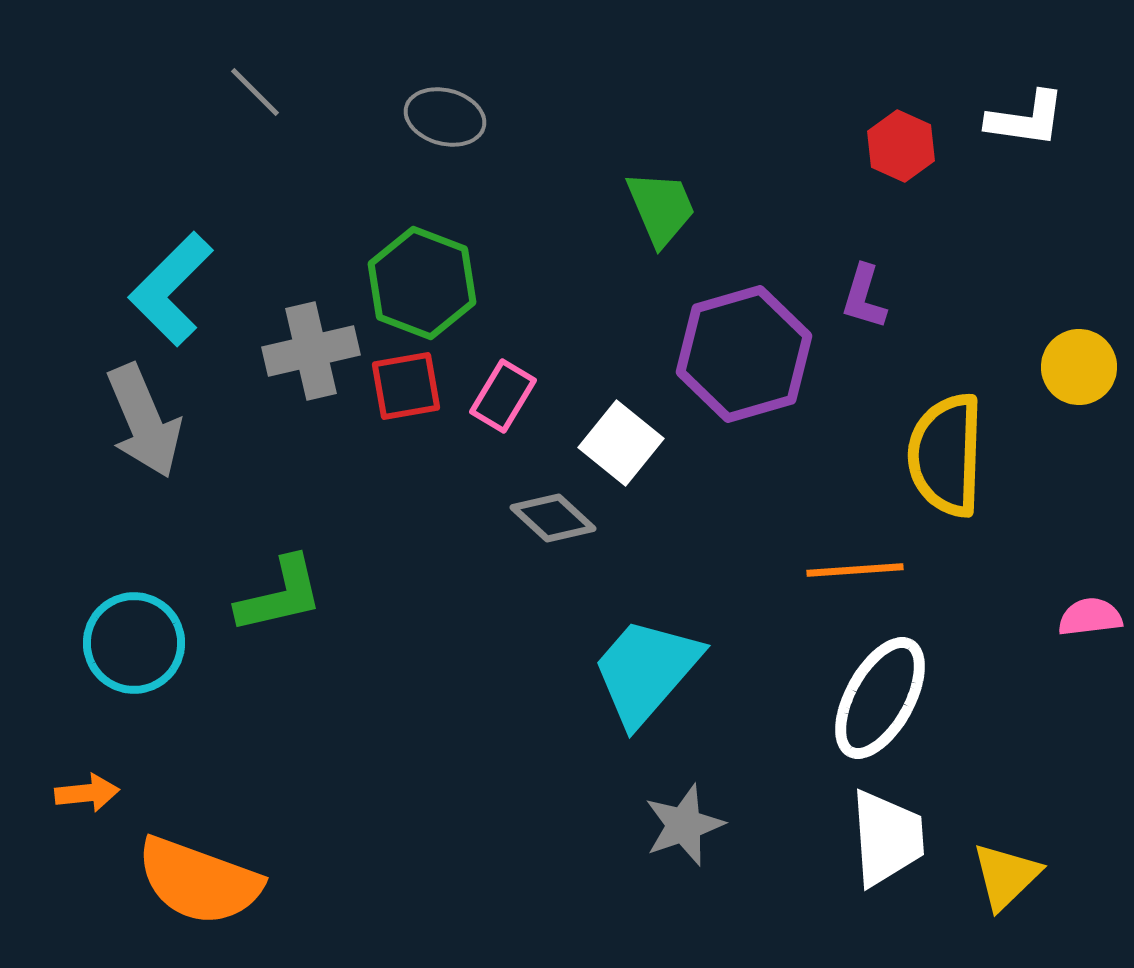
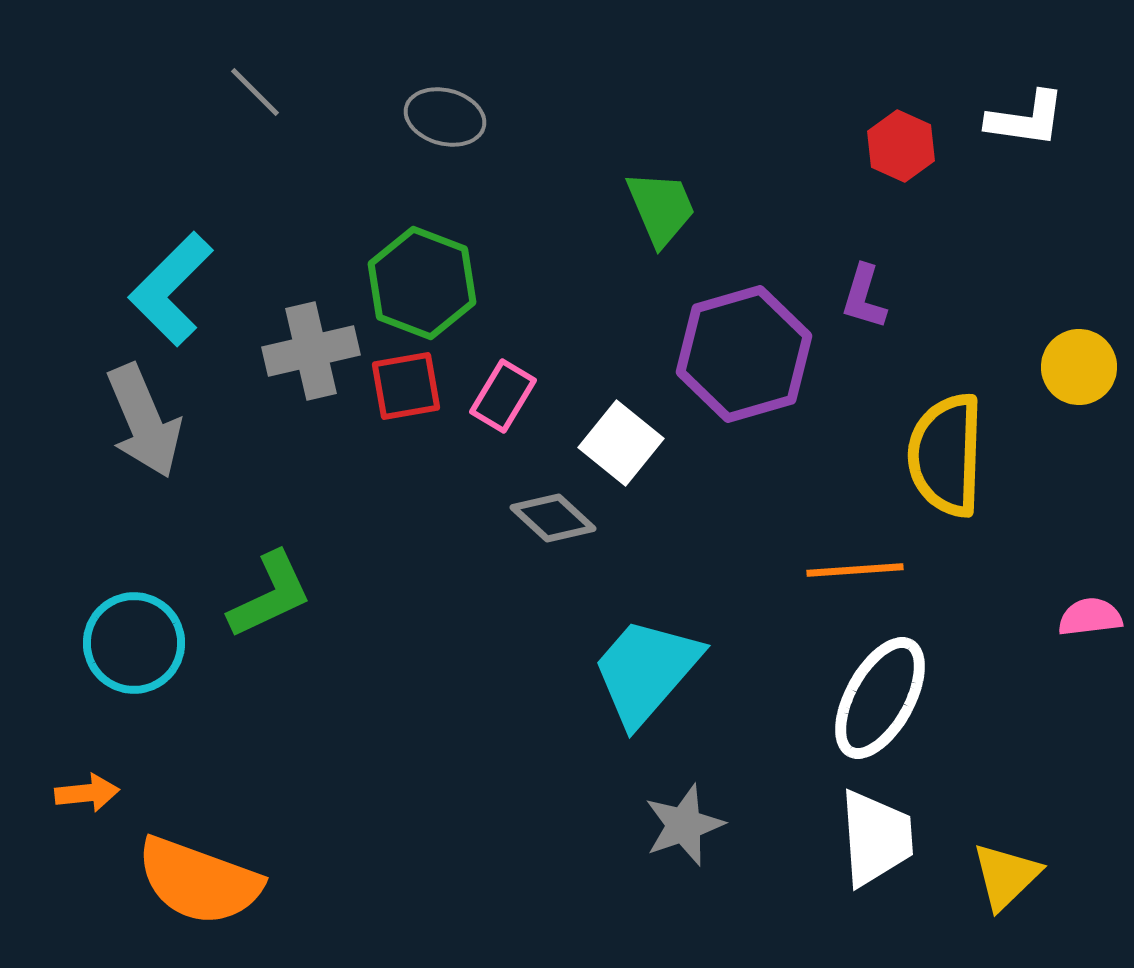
green L-shape: moved 10 px left; rotated 12 degrees counterclockwise
white trapezoid: moved 11 px left
